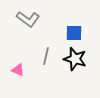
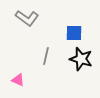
gray L-shape: moved 1 px left, 1 px up
black star: moved 6 px right
pink triangle: moved 10 px down
